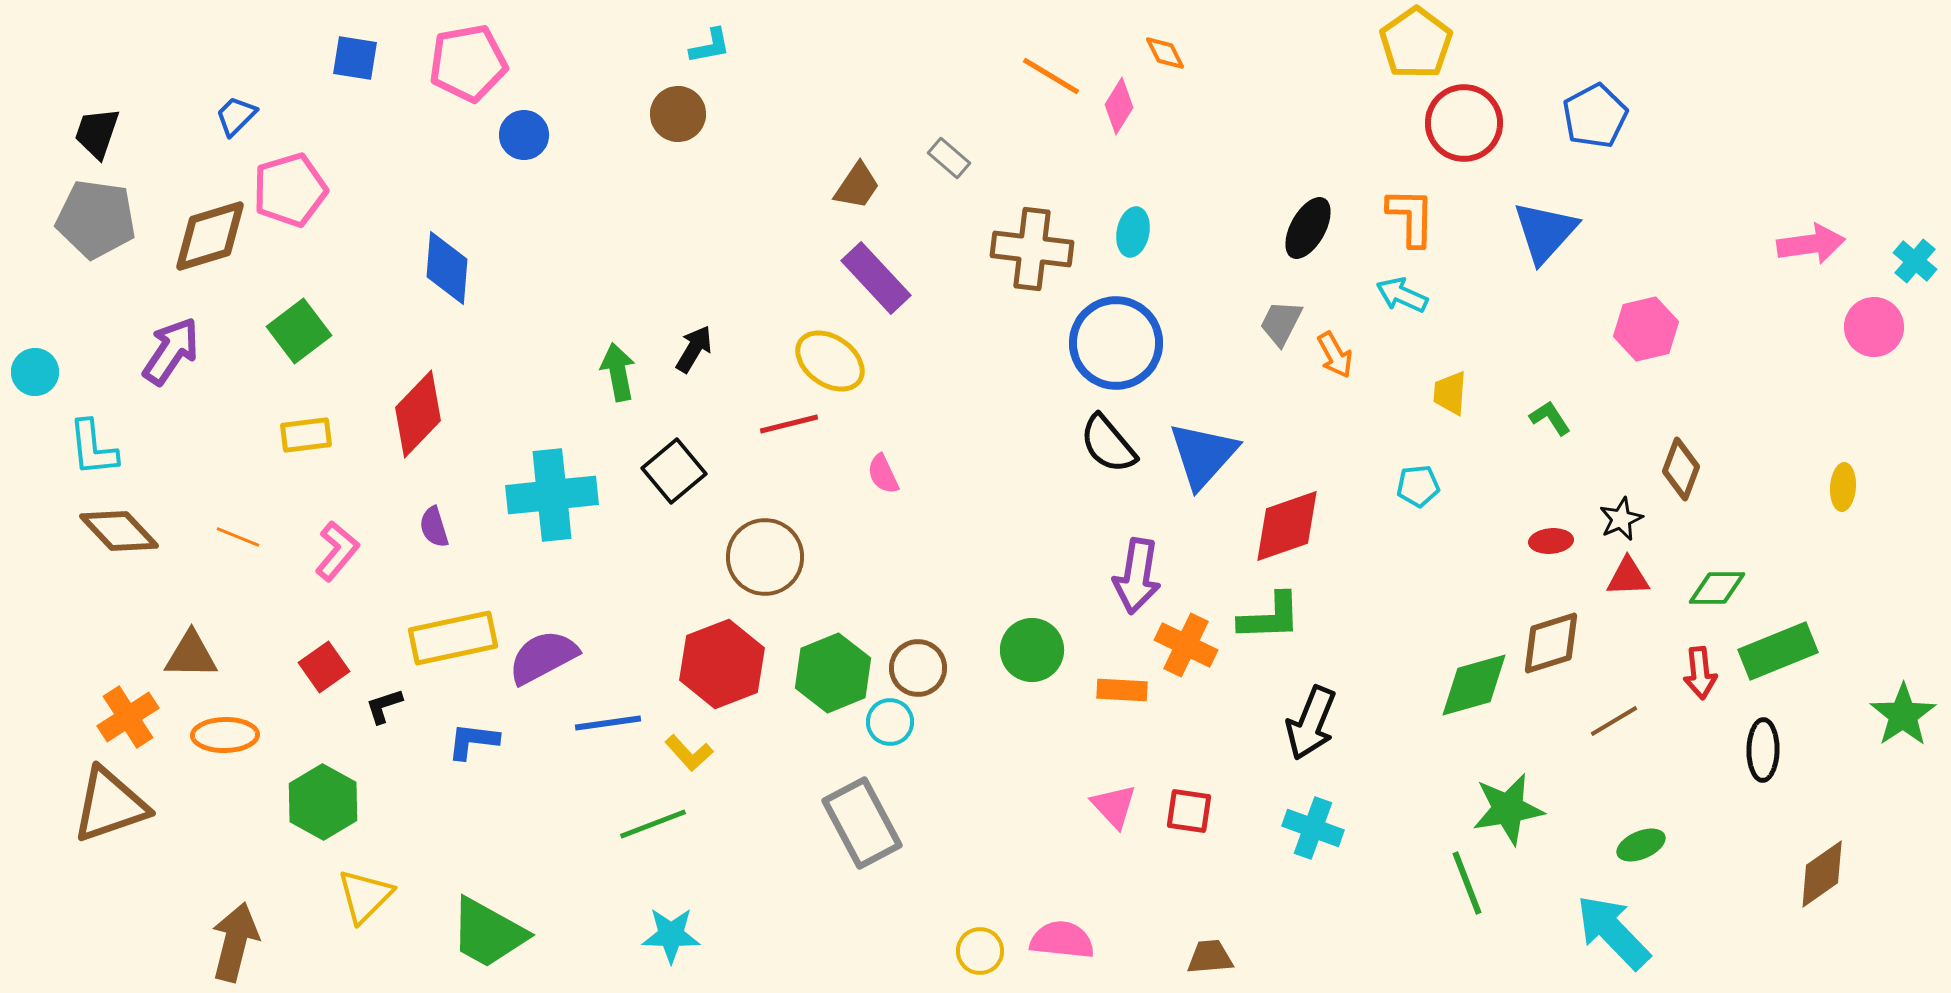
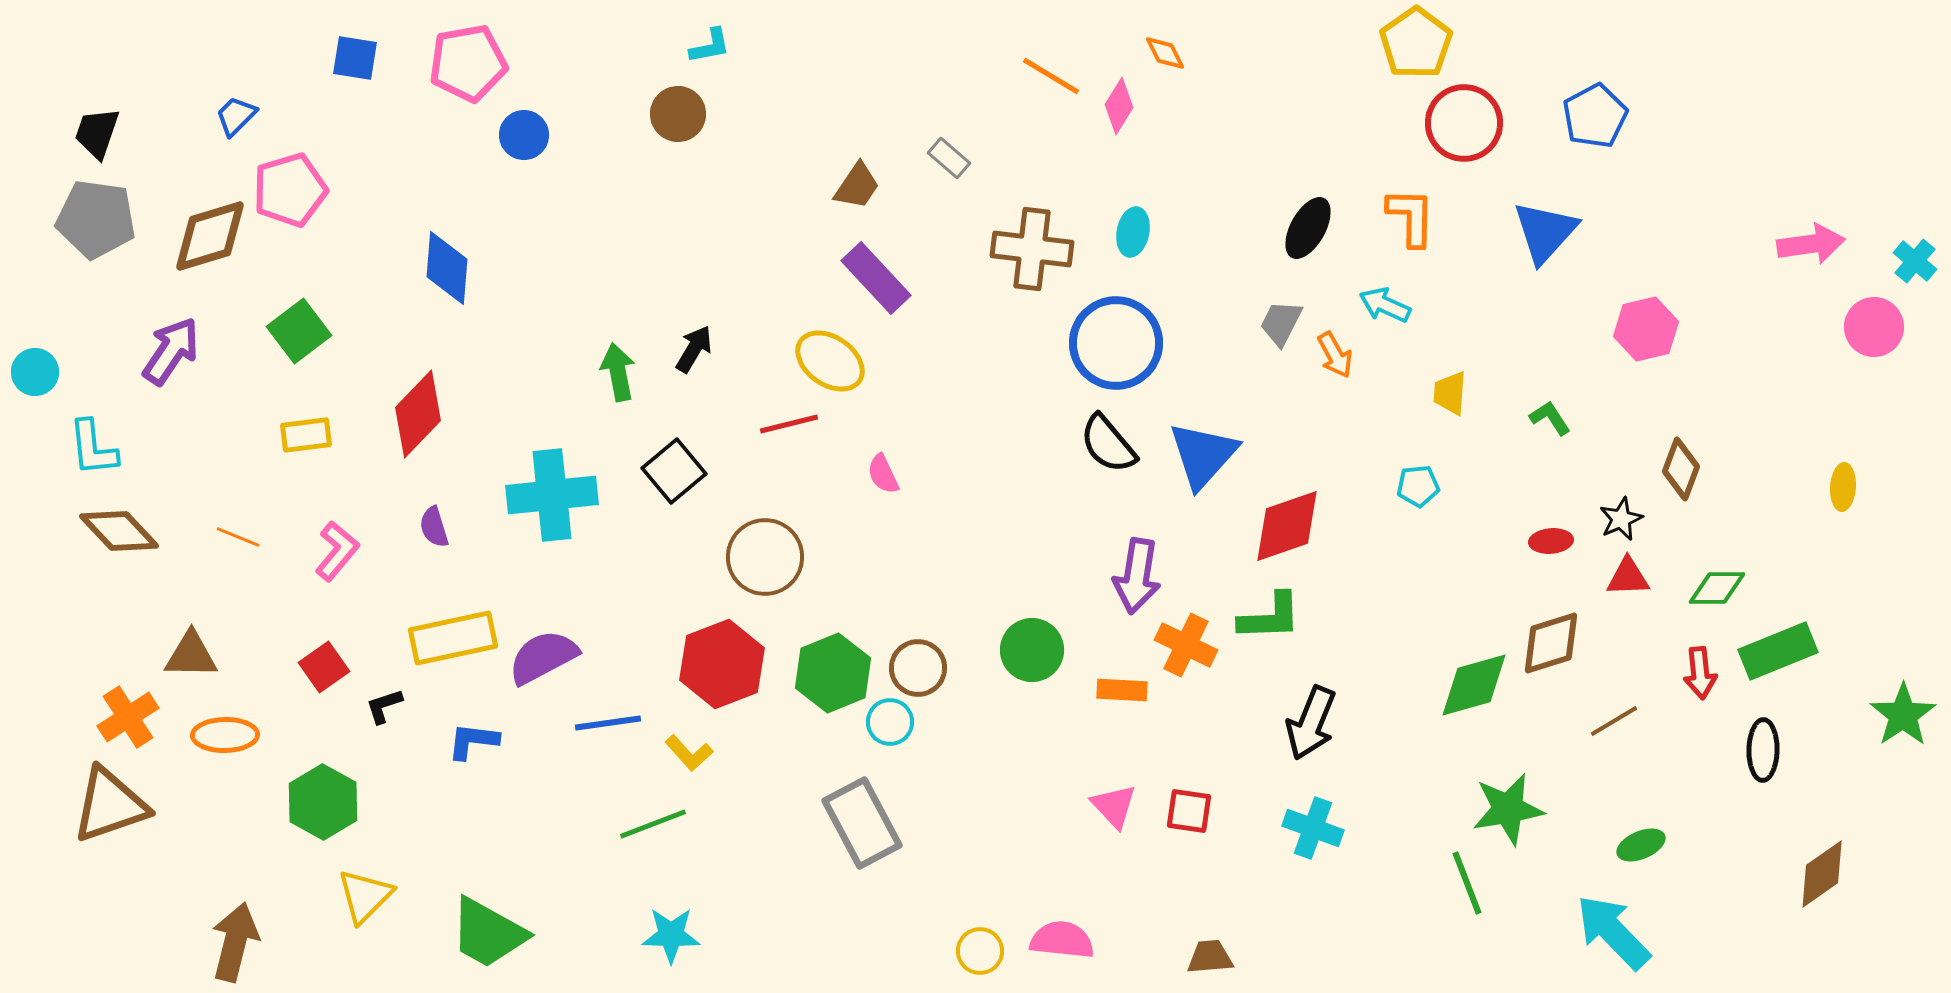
cyan arrow at (1402, 295): moved 17 px left, 10 px down
